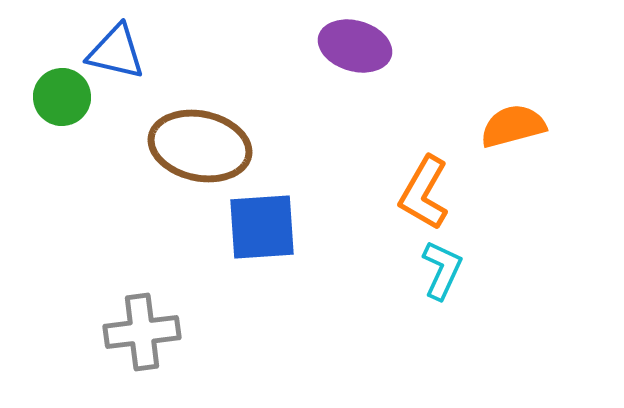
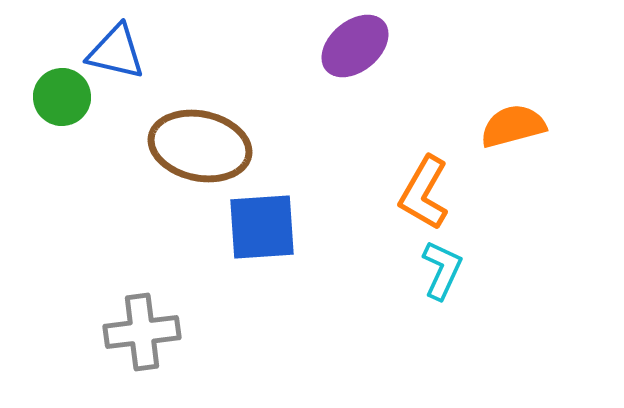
purple ellipse: rotated 56 degrees counterclockwise
